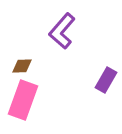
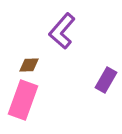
brown diamond: moved 7 px right, 1 px up
